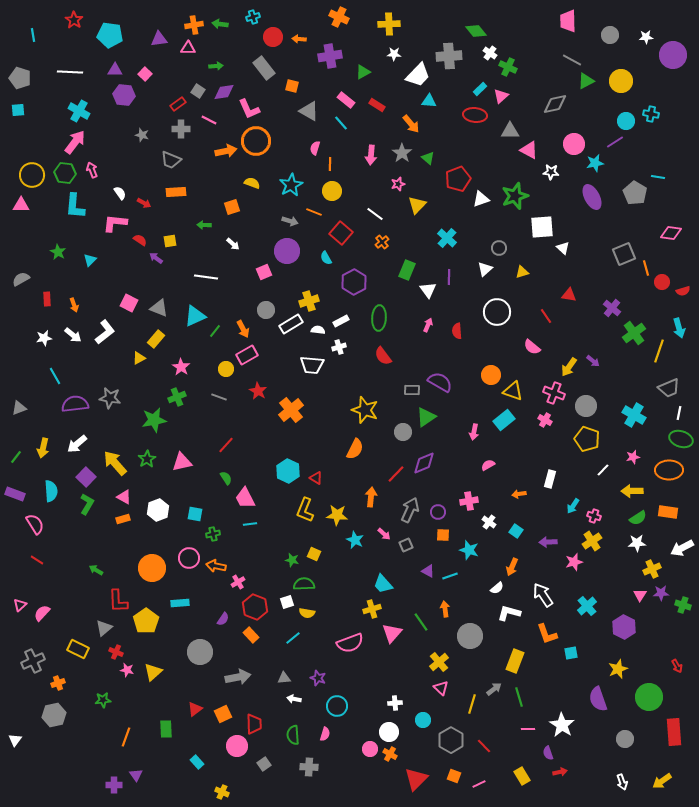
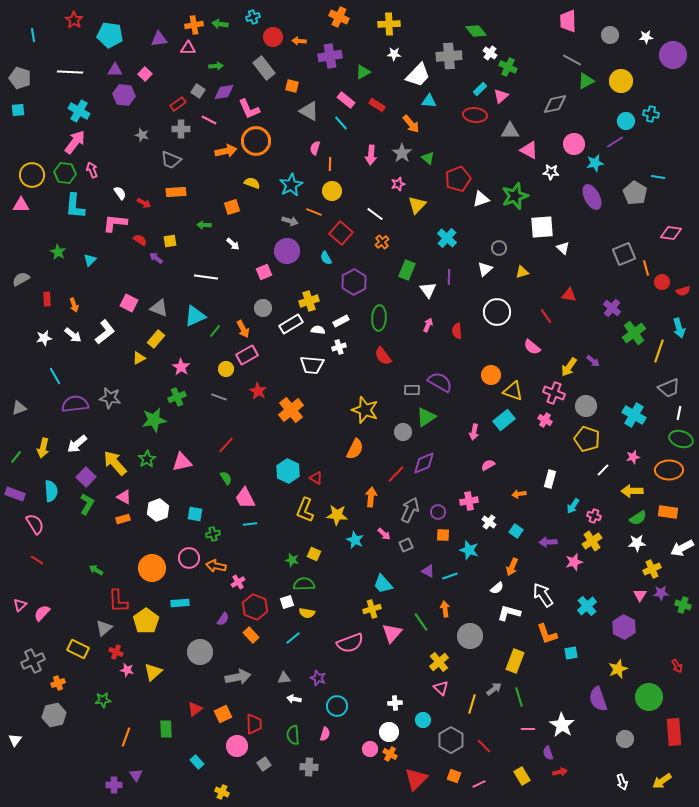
orange arrow at (299, 39): moved 2 px down
gray circle at (266, 310): moved 3 px left, 2 px up
